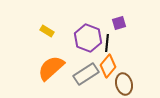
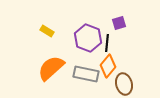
gray rectangle: rotated 45 degrees clockwise
